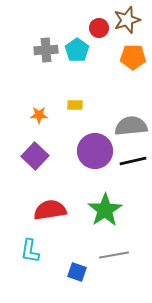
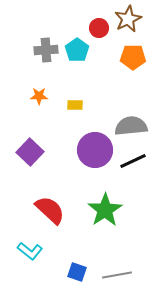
brown star: moved 1 px right, 1 px up; rotated 8 degrees counterclockwise
orange star: moved 19 px up
purple circle: moved 1 px up
purple square: moved 5 px left, 4 px up
black line: rotated 12 degrees counterclockwise
red semicircle: rotated 52 degrees clockwise
cyan L-shape: rotated 60 degrees counterclockwise
gray line: moved 3 px right, 20 px down
